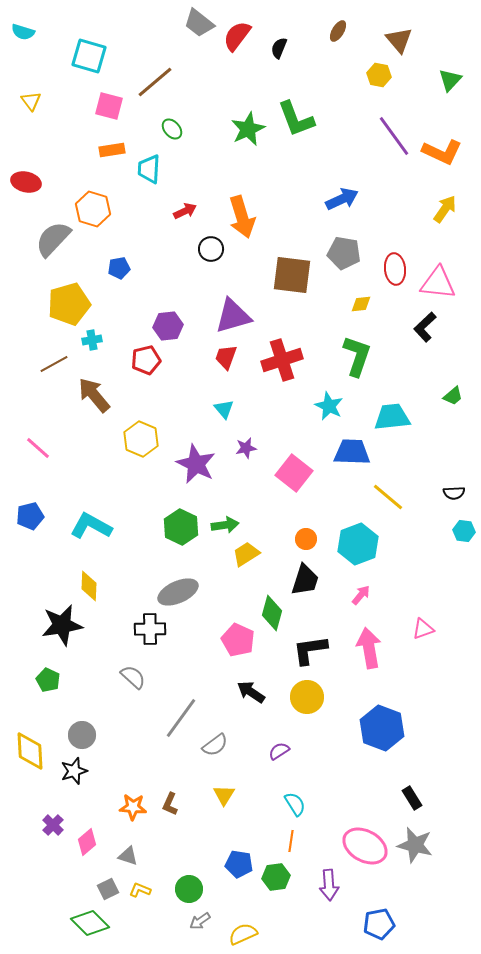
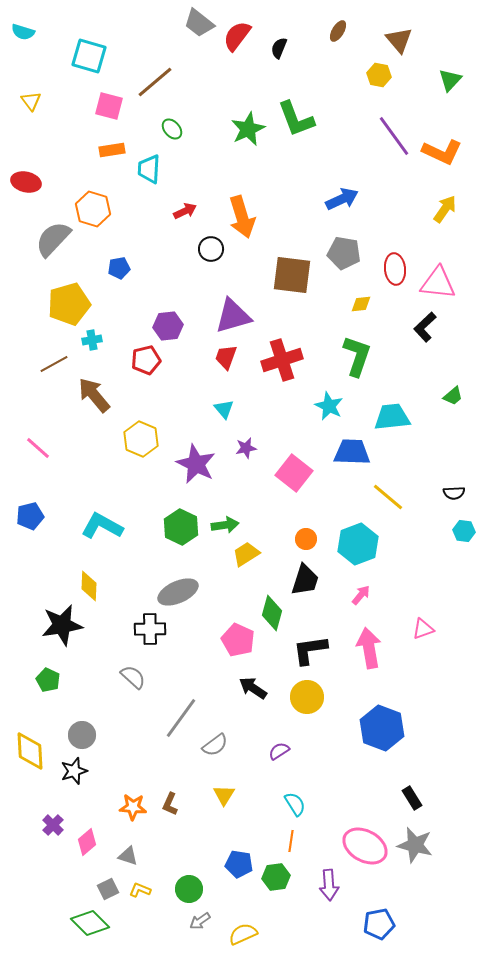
cyan L-shape at (91, 526): moved 11 px right
black arrow at (251, 692): moved 2 px right, 4 px up
